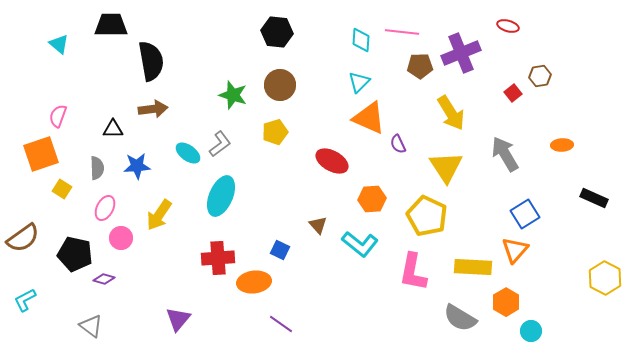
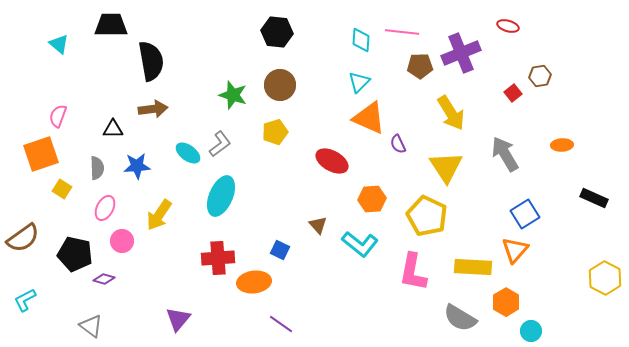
pink circle at (121, 238): moved 1 px right, 3 px down
